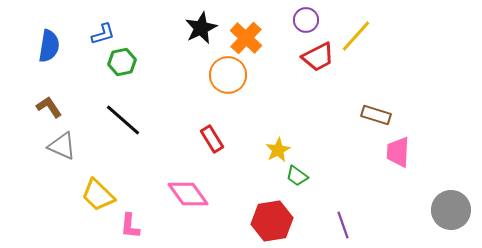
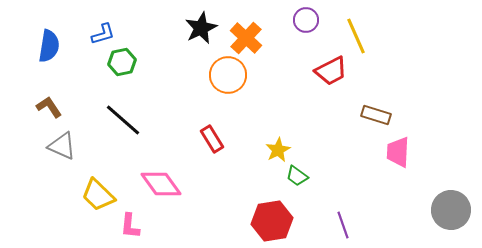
yellow line: rotated 66 degrees counterclockwise
red trapezoid: moved 13 px right, 14 px down
pink diamond: moved 27 px left, 10 px up
